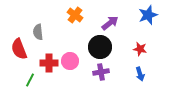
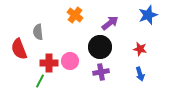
green line: moved 10 px right, 1 px down
